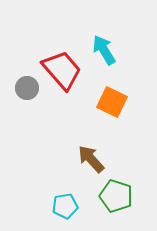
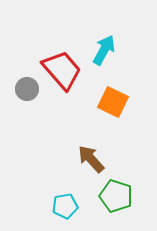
cyan arrow: rotated 60 degrees clockwise
gray circle: moved 1 px down
orange square: moved 1 px right
